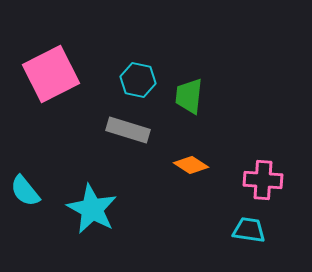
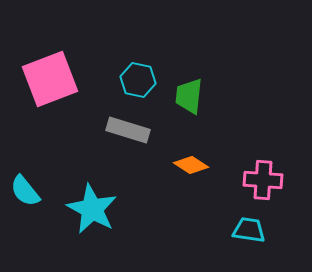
pink square: moved 1 px left, 5 px down; rotated 6 degrees clockwise
